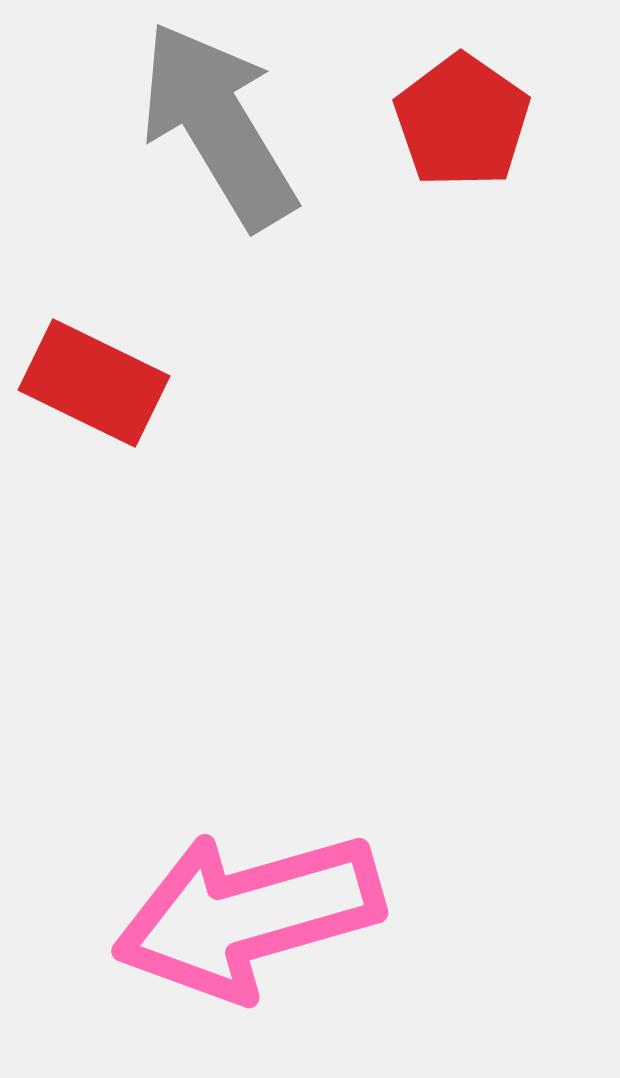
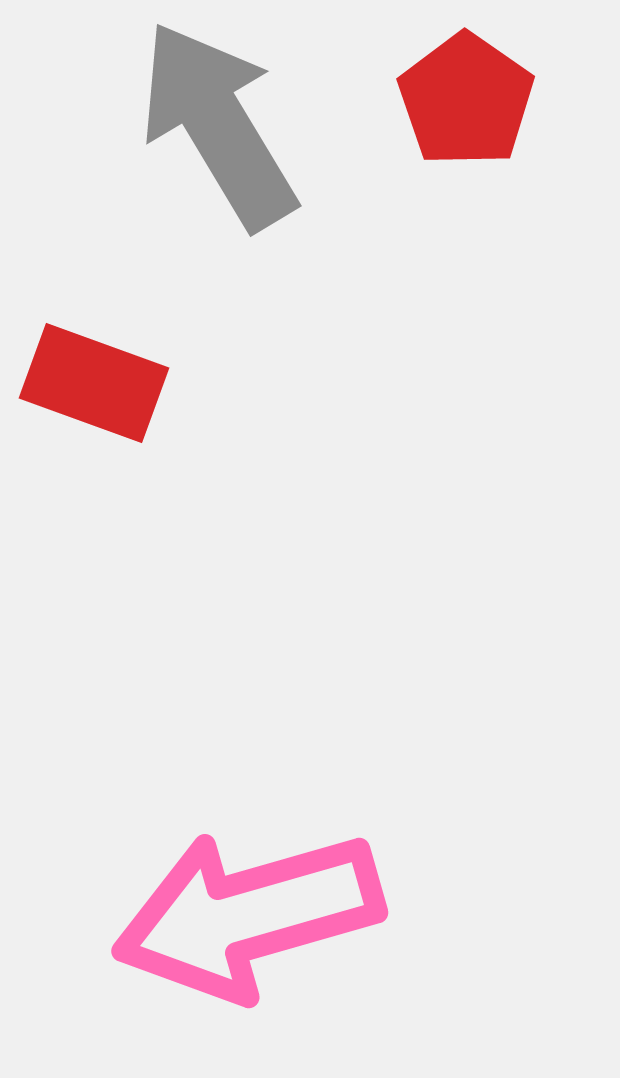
red pentagon: moved 4 px right, 21 px up
red rectangle: rotated 6 degrees counterclockwise
